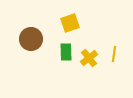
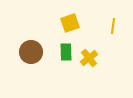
brown circle: moved 13 px down
yellow line: moved 1 px left, 28 px up
